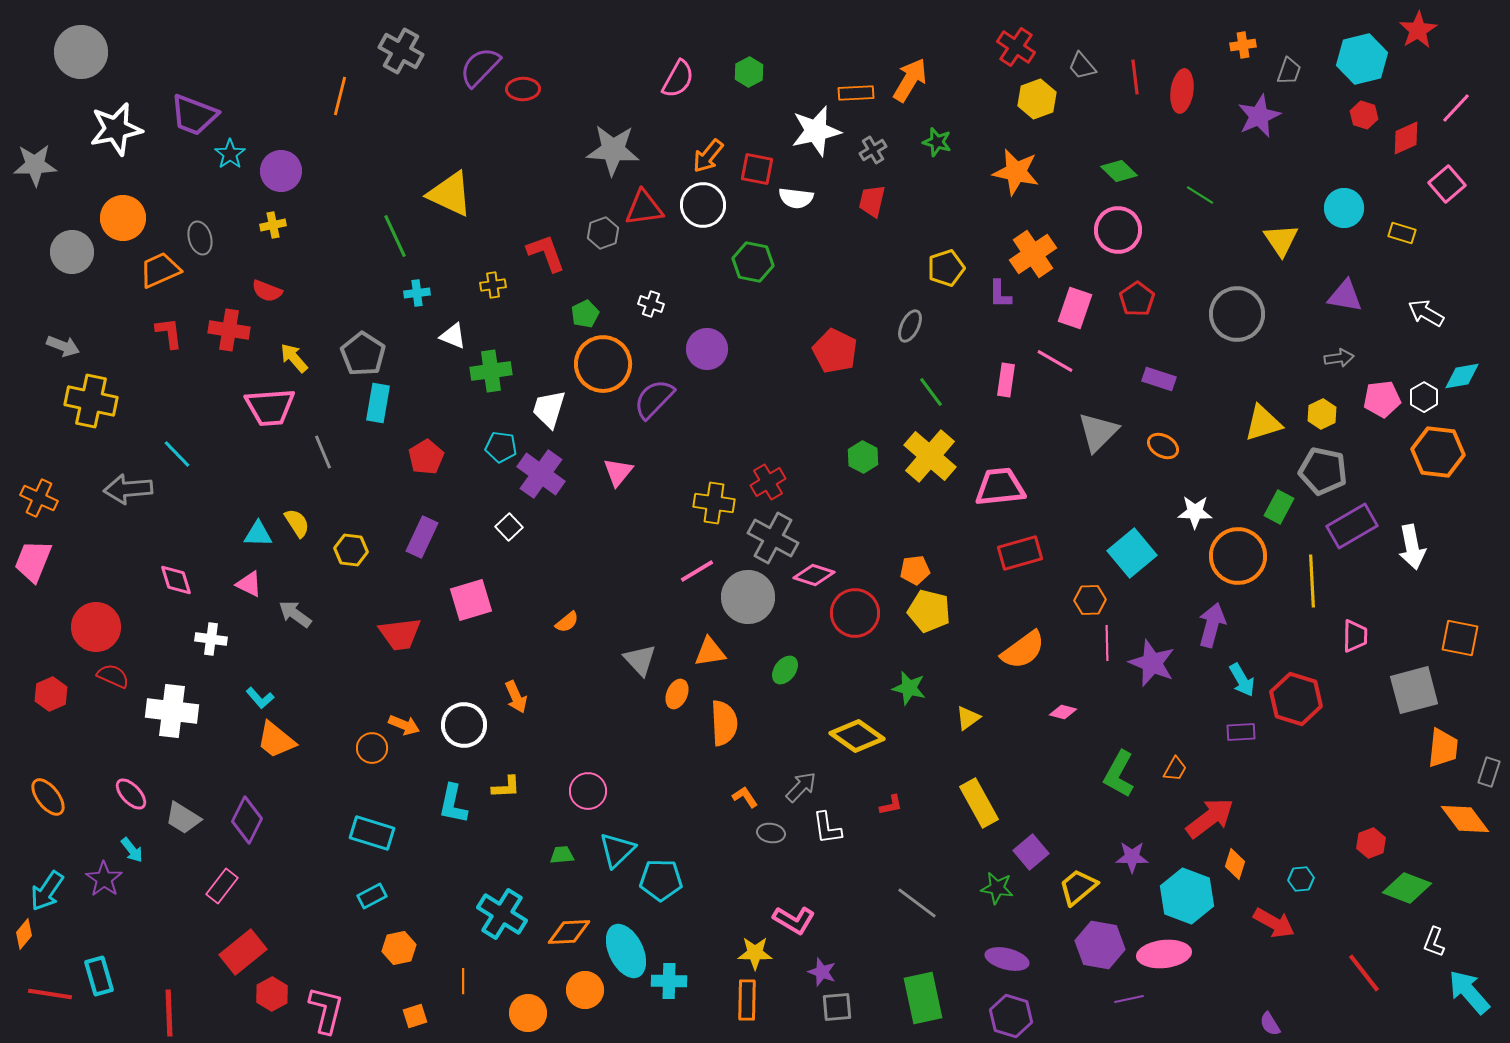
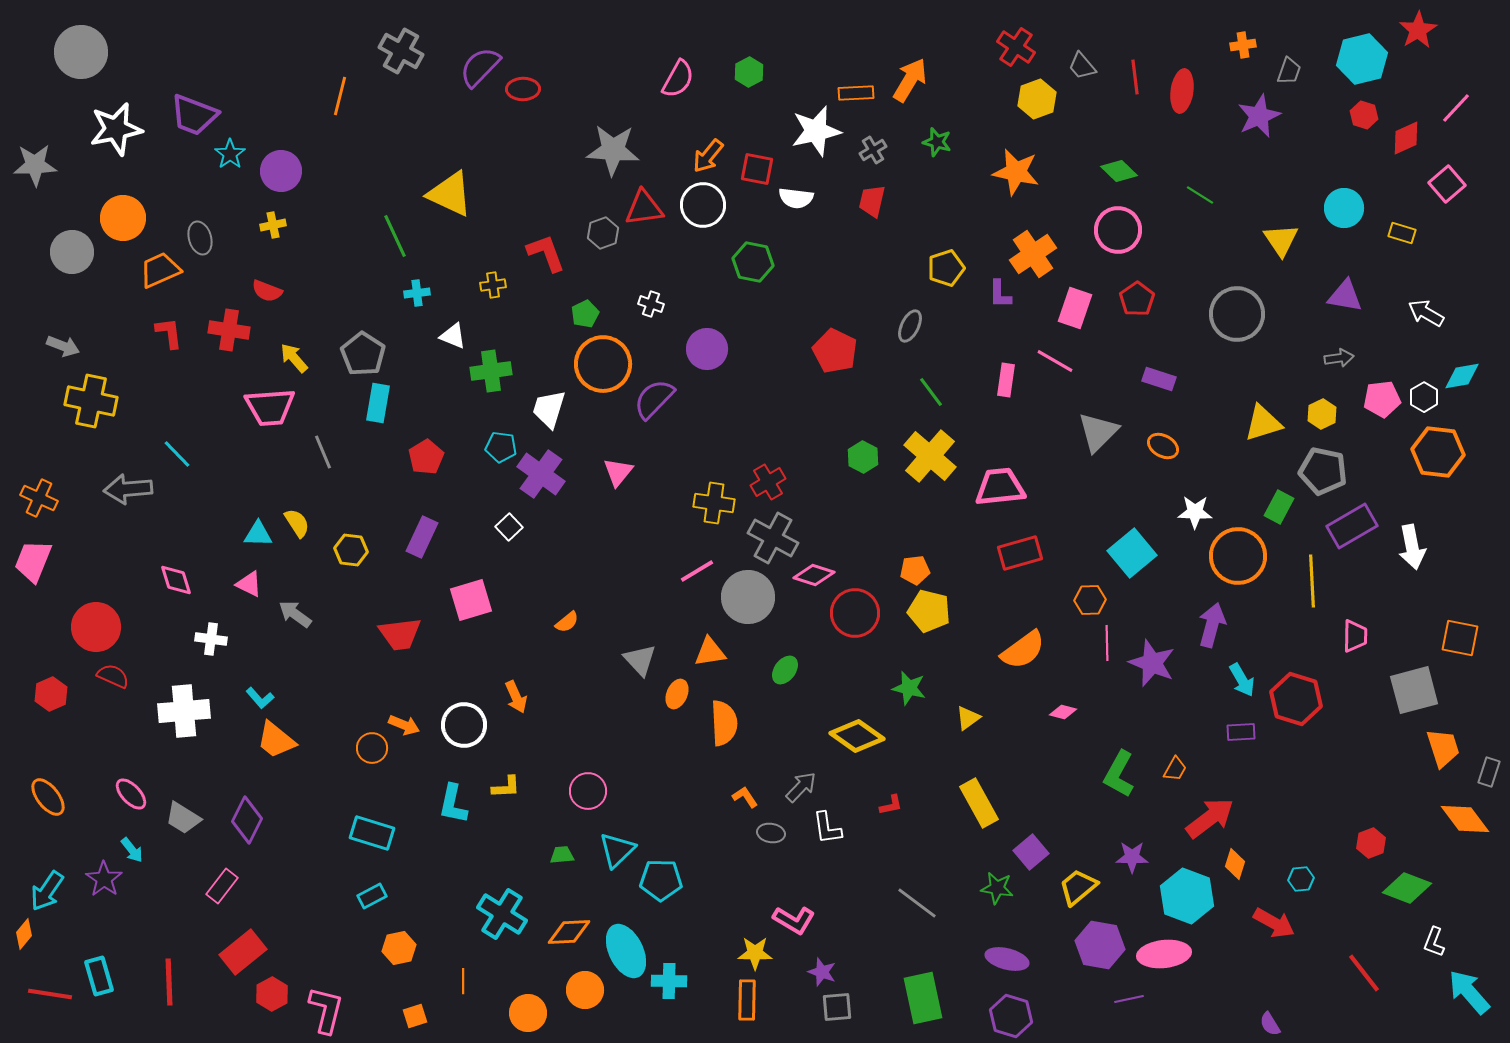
white cross at (172, 711): moved 12 px right; rotated 12 degrees counterclockwise
orange trapezoid at (1443, 748): rotated 24 degrees counterclockwise
red line at (169, 1013): moved 31 px up
